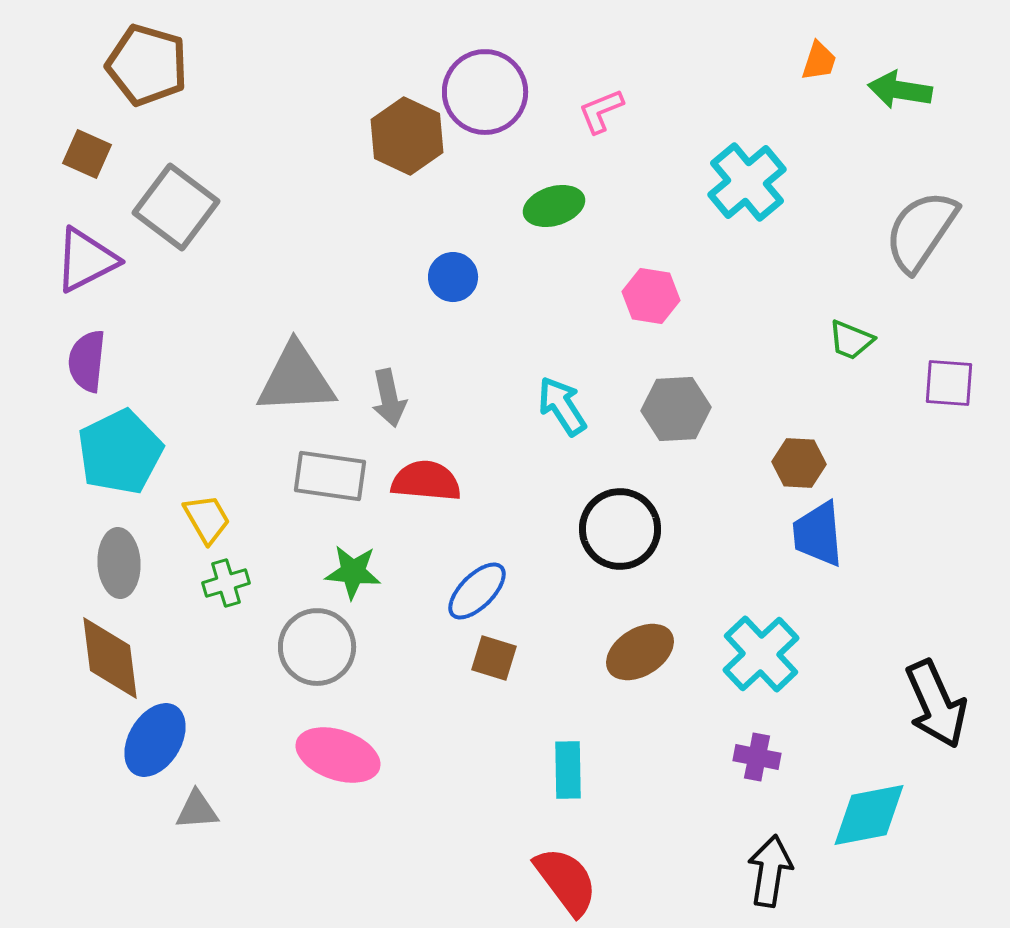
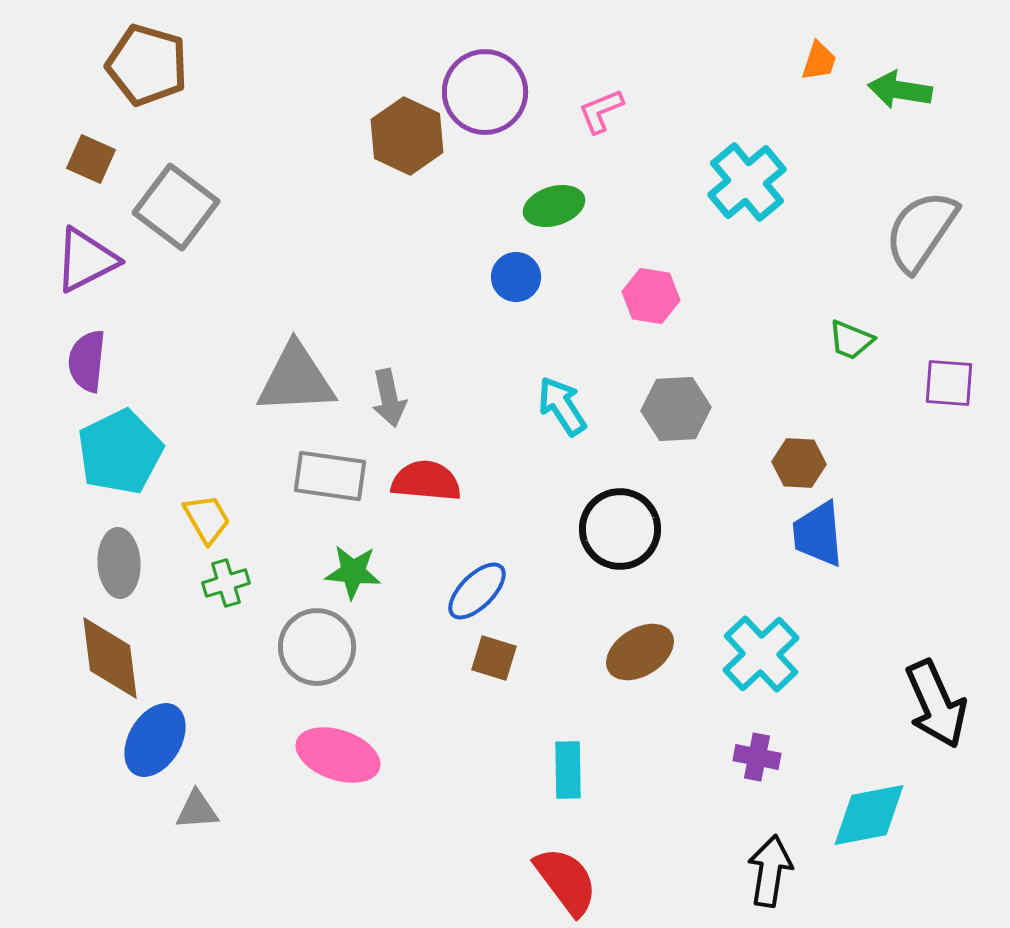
brown square at (87, 154): moved 4 px right, 5 px down
blue circle at (453, 277): moved 63 px right
